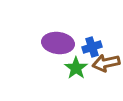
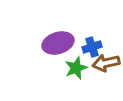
purple ellipse: rotated 24 degrees counterclockwise
green star: rotated 15 degrees clockwise
